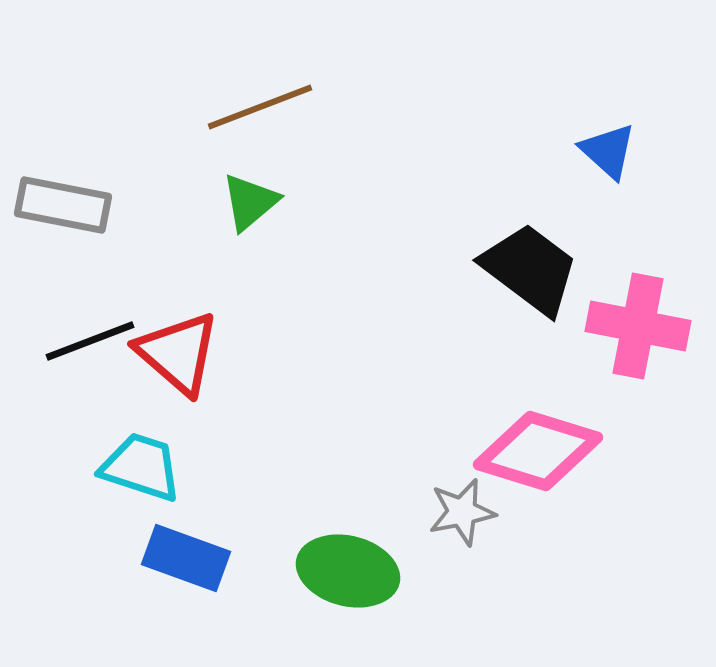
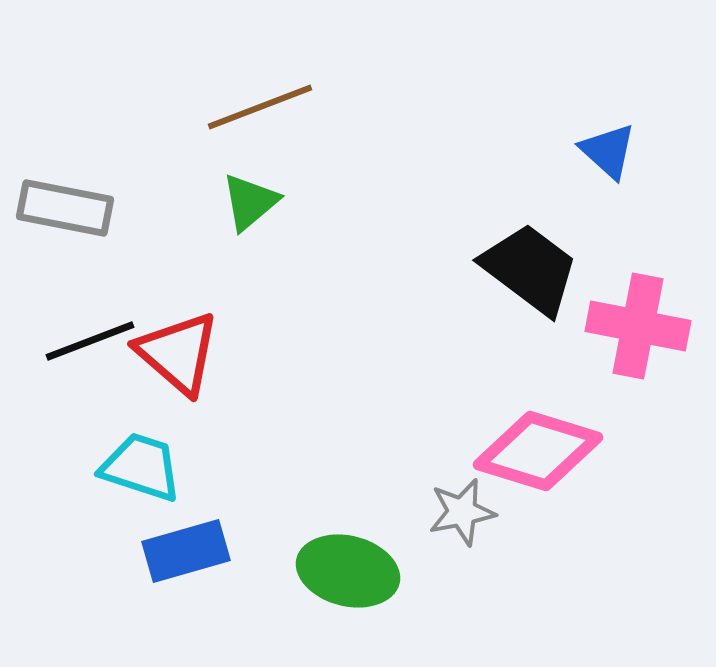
gray rectangle: moved 2 px right, 3 px down
blue rectangle: moved 7 px up; rotated 36 degrees counterclockwise
